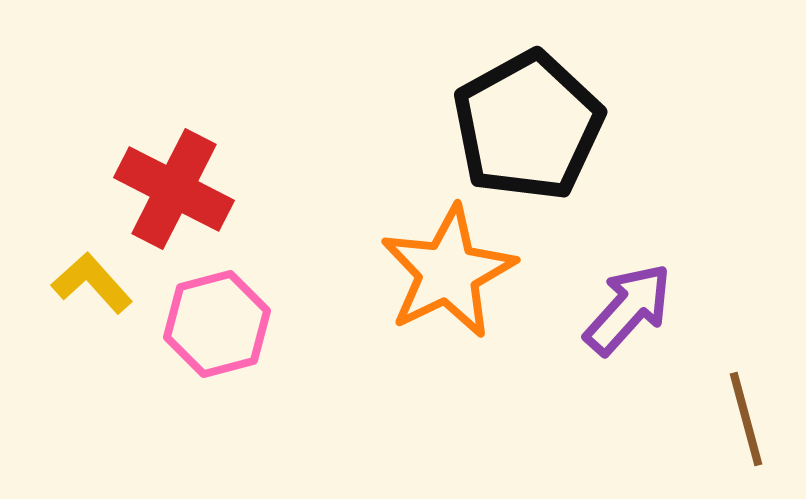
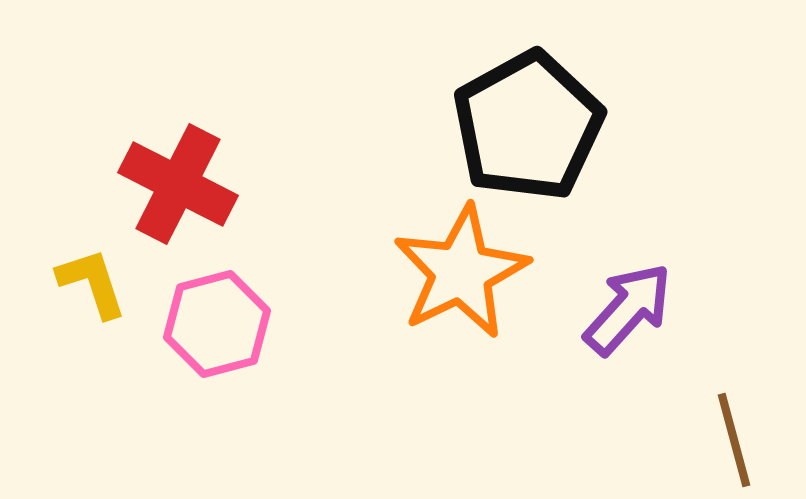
red cross: moved 4 px right, 5 px up
orange star: moved 13 px right
yellow L-shape: rotated 24 degrees clockwise
brown line: moved 12 px left, 21 px down
